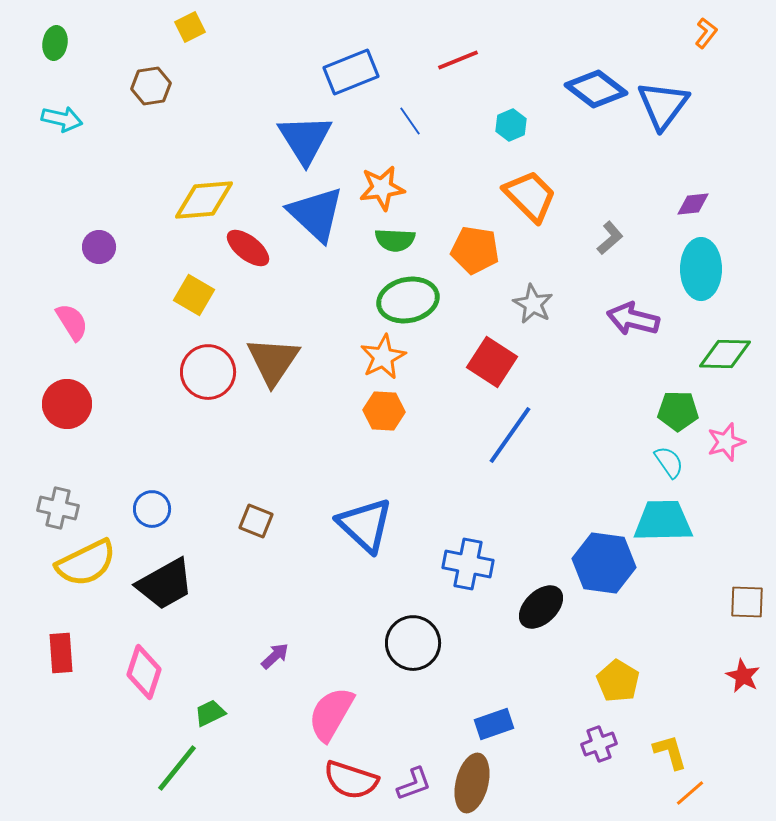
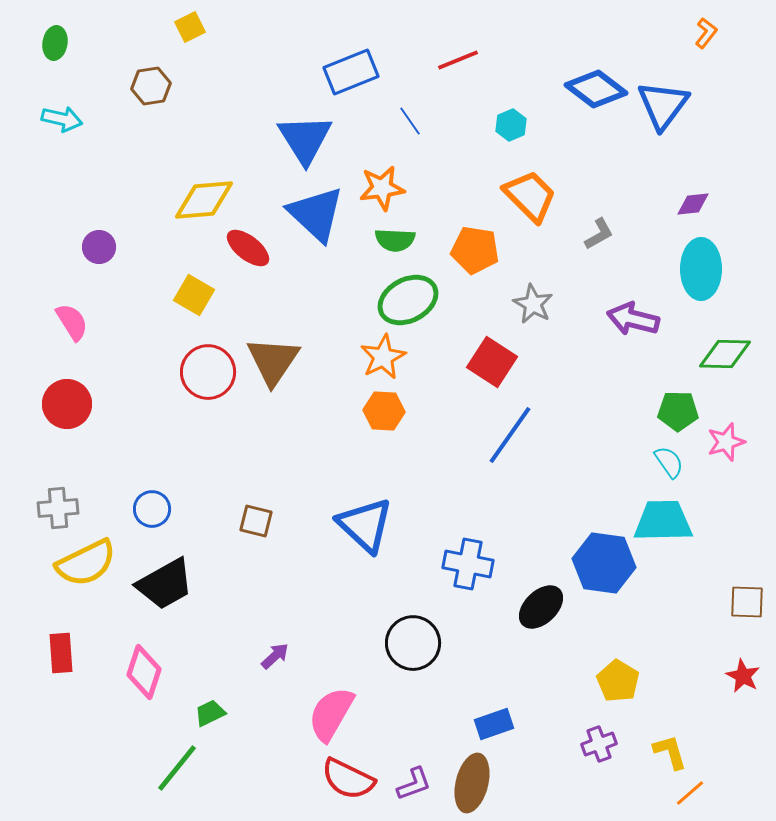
gray L-shape at (610, 238): moved 11 px left, 4 px up; rotated 12 degrees clockwise
green ellipse at (408, 300): rotated 16 degrees counterclockwise
gray cross at (58, 508): rotated 18 degrees counterclockwise
brown square at (256, 521): rotated 8 degrees counterclockwise
red semicircle at (351, 780): moved 3 px left, 1 px up; rotated 8 degrees clockwise
